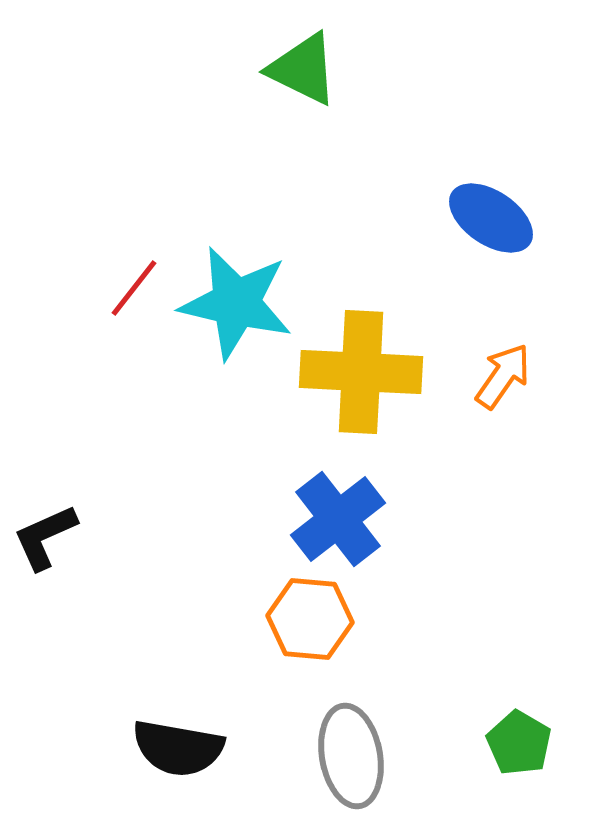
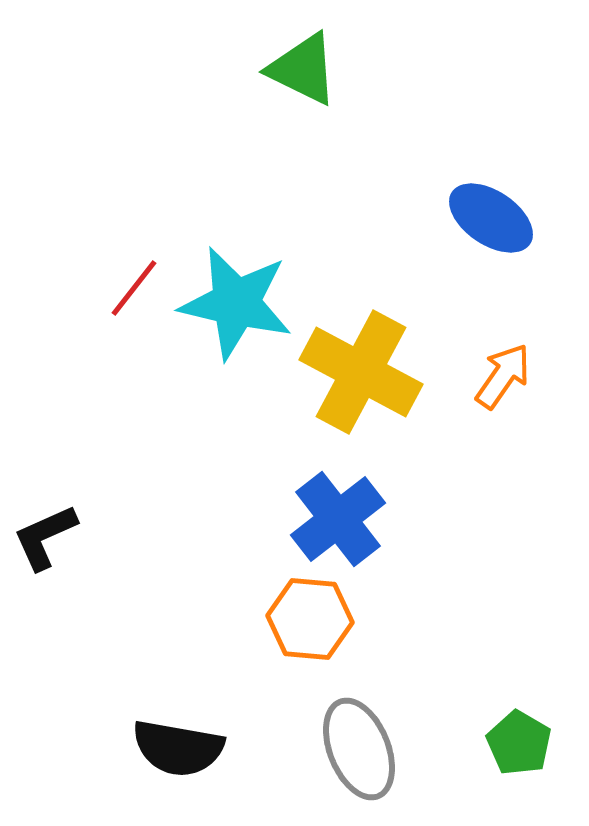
yellow cross: rotated 25 degrees clockwise
gray ellipse: moved 8 px right, 7 px up; rotated 12 degrees counterclockwise
